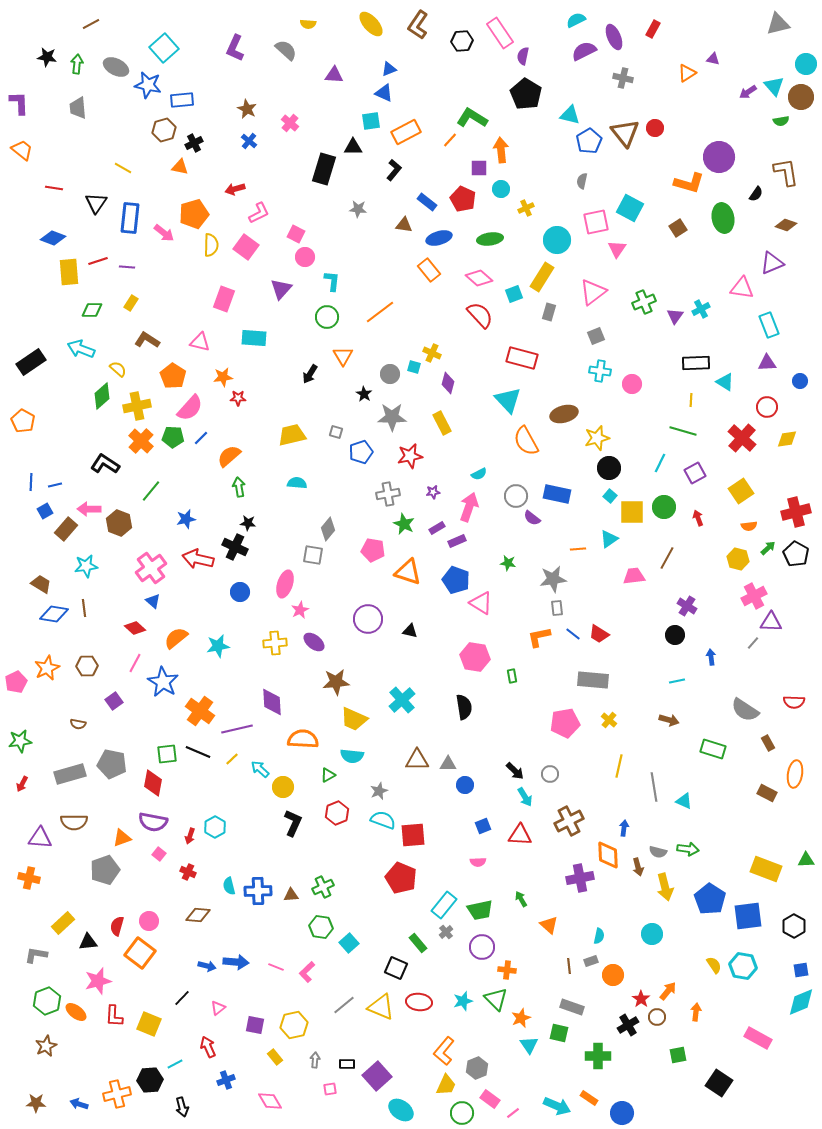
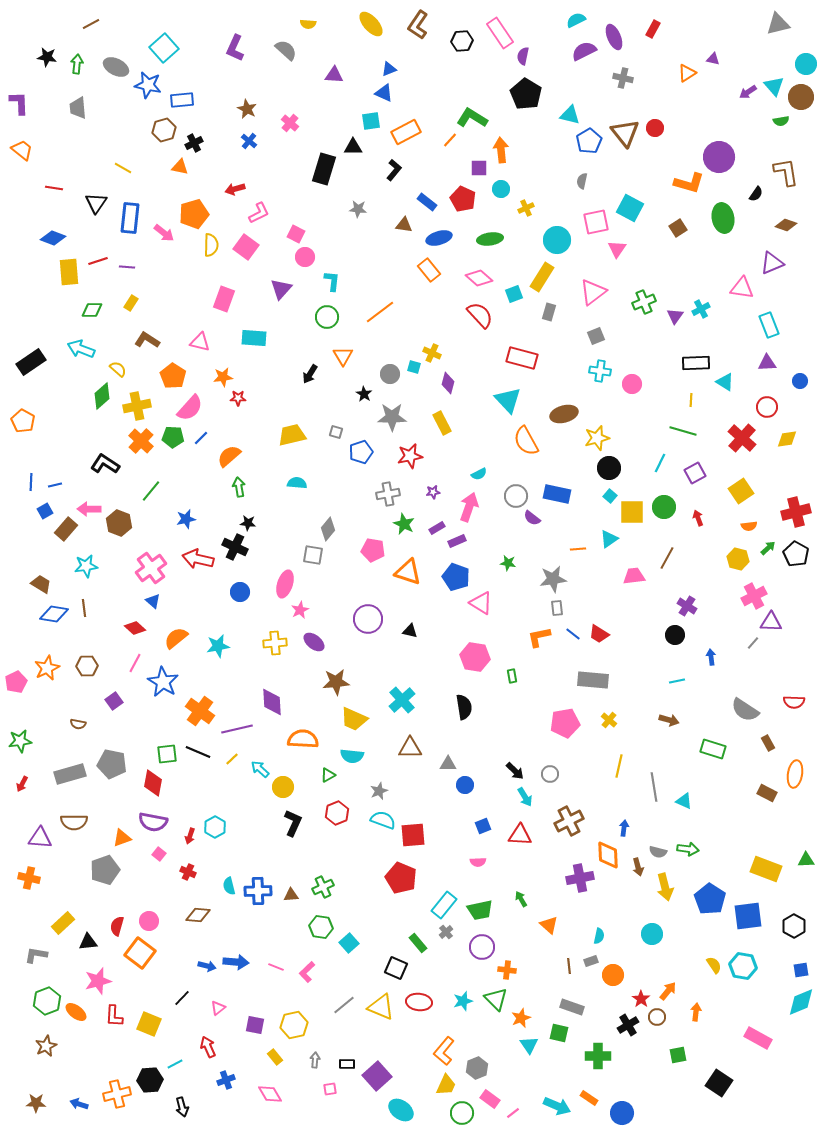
blue pentagon at (456, 580): moved 3 px up
brown triangle at (417, 760): moved 7 px left, 12 px up
pink diamond at (270, 1101): moved 7 px up
